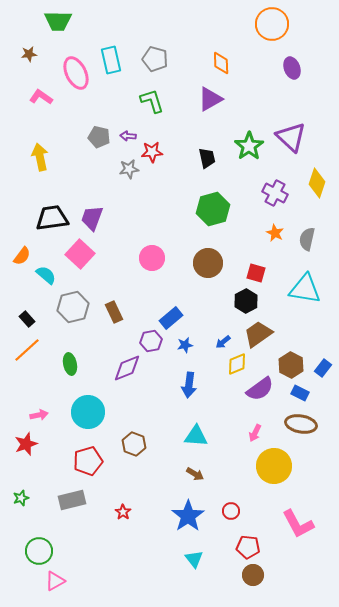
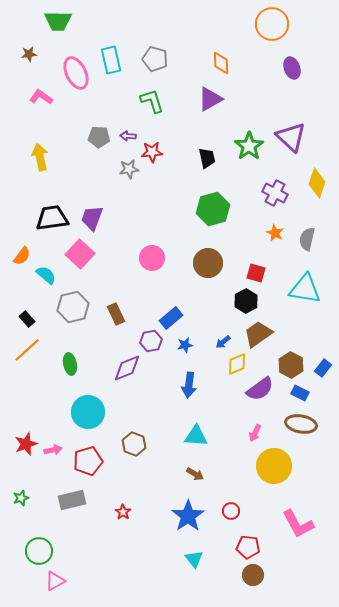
gray pentagon at (99, 137): rotated 10 degrees counterclockwise
brown rectangle at (114, 312): moved 2 px right, 2 px down
pink arrow at (39, 415): moved 14 px right, 35 px down
